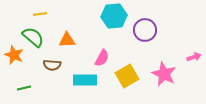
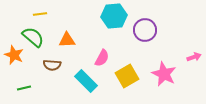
cyan rectangle: moved 1 px right, 1 px down; rotated 45 degrees clockwise
